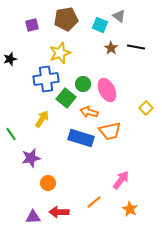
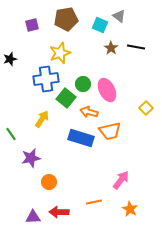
orange circle: moved 1 px right, 1 px up
orange line: rotated 28 degrees clockwise
